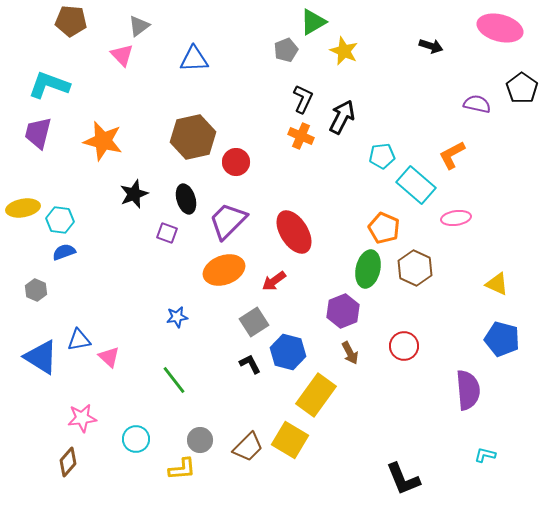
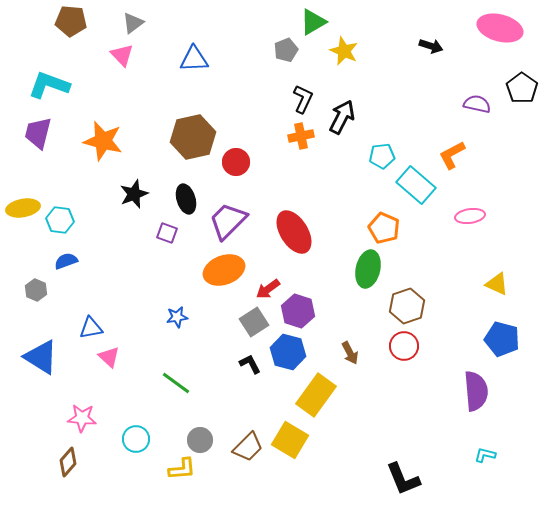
gray triangle at (139, 26): moved 6 px left, 3 px up
orange cross at (301, 136): rotated 35 degrees counterclockwise
pink ellipse at (456, 218): moved 14 px right, 2 px up
blue semicircle at (64, 252): moved 2 px right, 9 px down
brown hexagon at (415, 268): moved 8 px left, 38 px down; rotated 16 degrees clockwise
red arrow at (274, 281): moved 6 px left, 8 px down
purple hexagon at (343, 311): moved 45 px left; rotated 20 degrees counterclockwise
blue triangle at (79, 340): moved 12 px right, 12 px up
green line at (174, 380): moved 2 px right, 3 px down; rotated 16 degrees counterclockwise
purple semicircle at (468, 390): moved 8 px right, 1 px down
pink star at (82, 418): rotated 12 degrees clockwise
